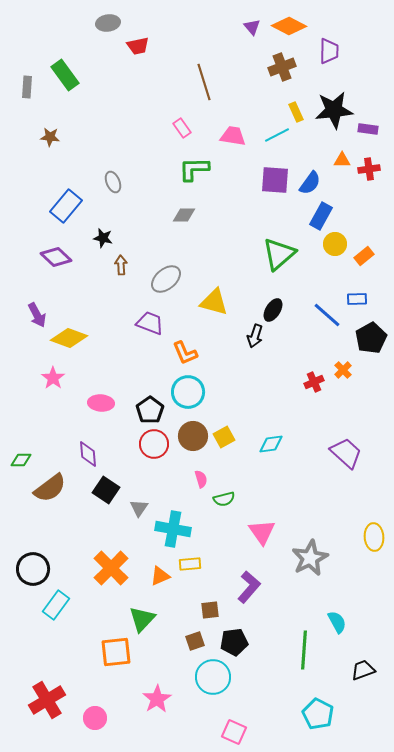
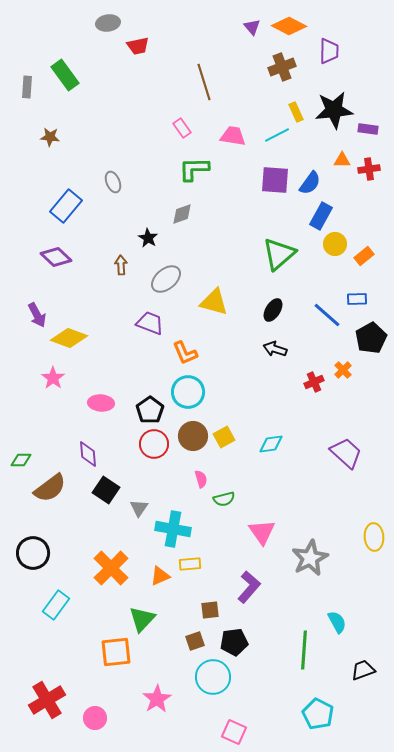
gray diamond at (184, 215): moved 2 px left, 1 px up; rotated 20 degrees counterclockwise
black star at (103, 238): moved 45 px right; rotated 18 degrees clockwise
black arrow at (255, 336): moved 20 px right, 13 px down; rotated 90 degrees clockwise
black circle at (33, 569): moved 16 px up
